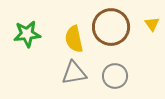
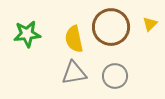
yellow triangle: moved 2 px left; rotated 21 degrees clockwise
